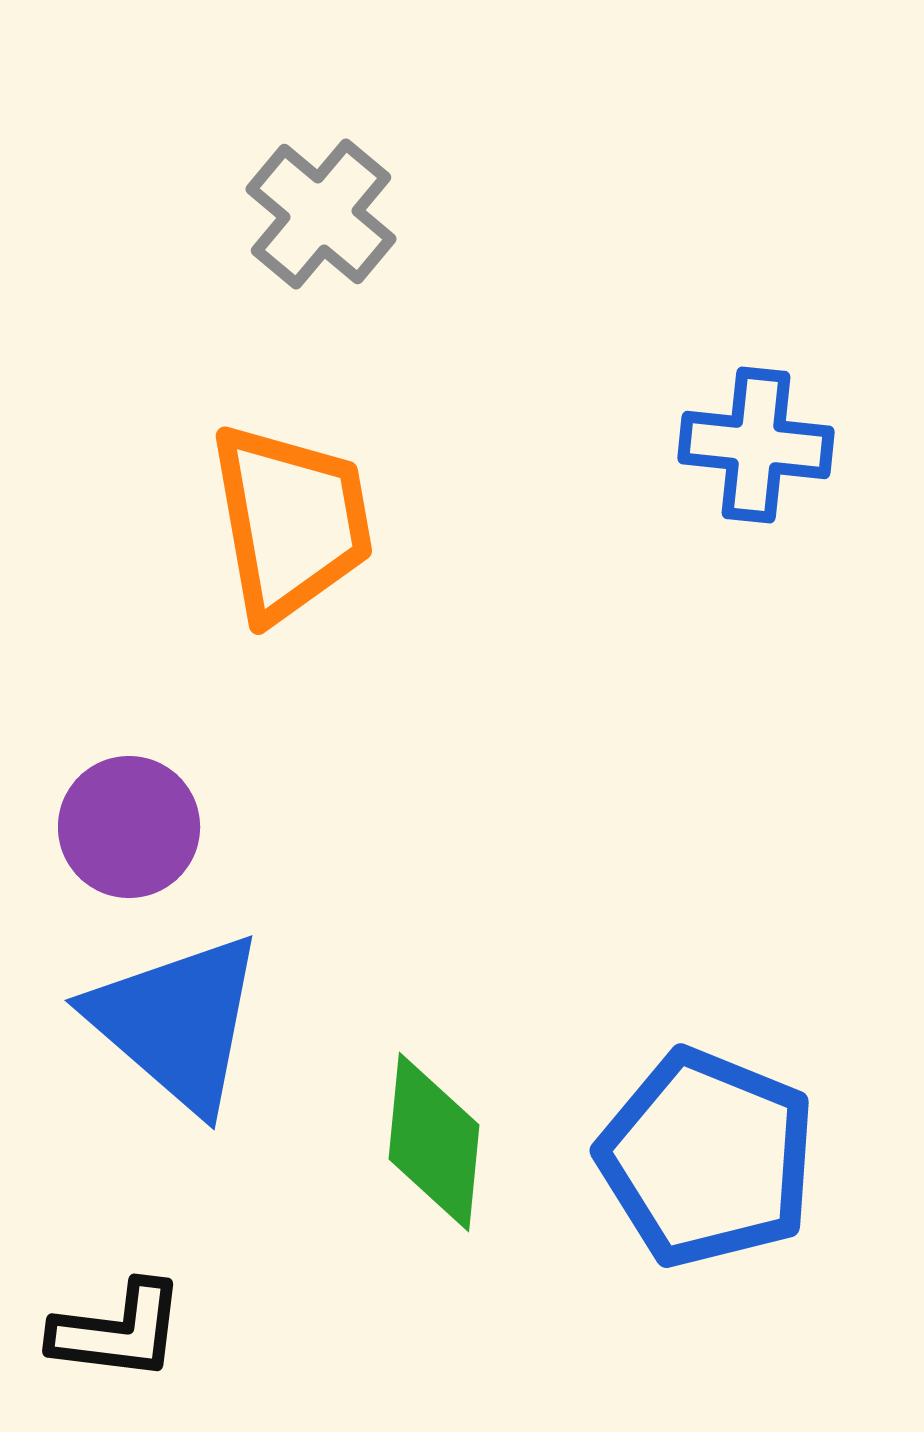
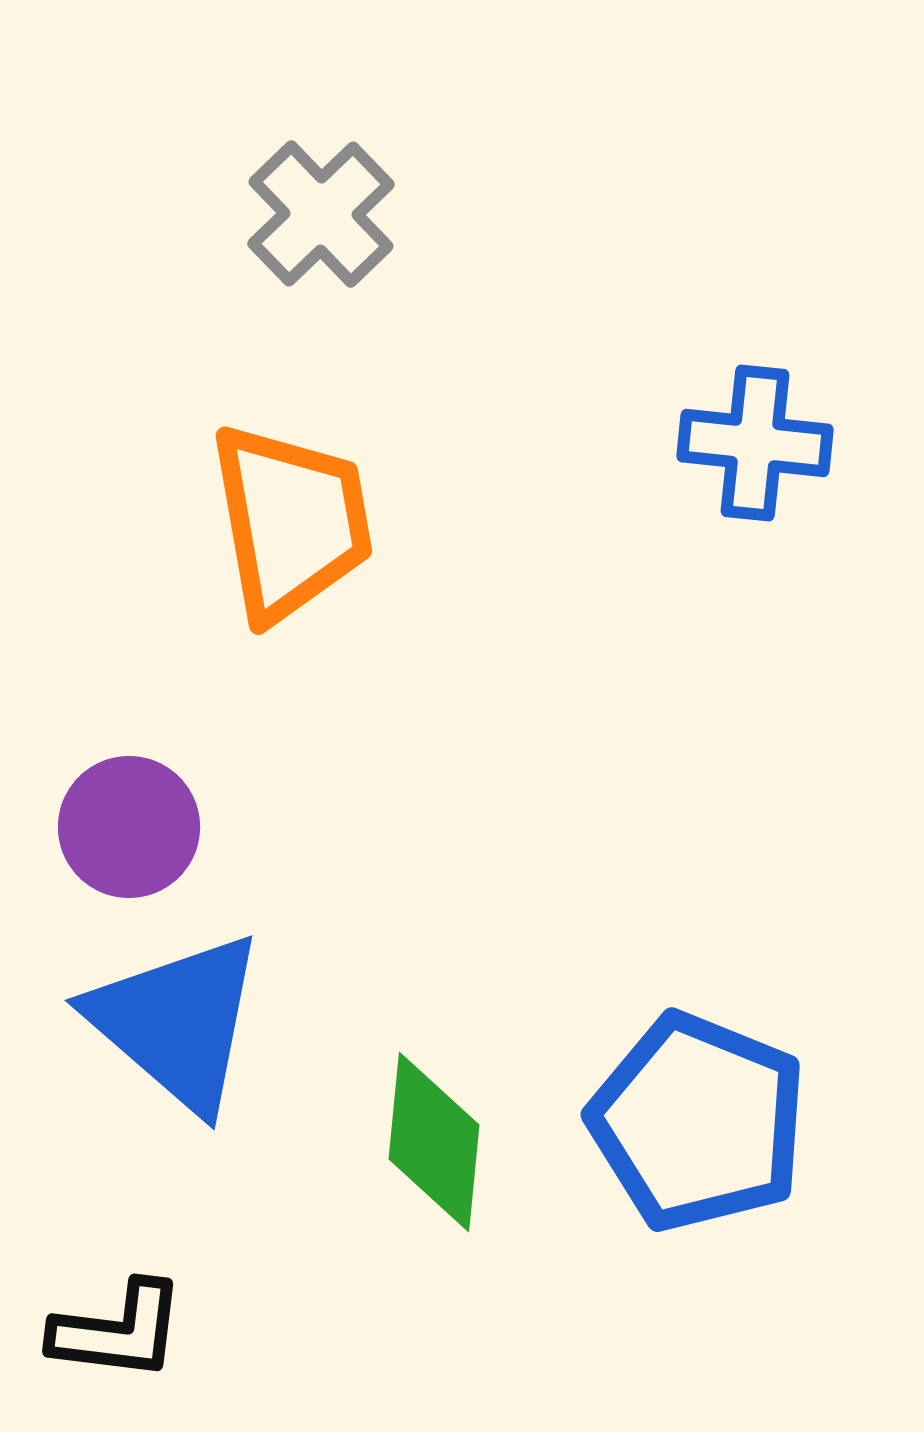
gray cross: rotated 6 degrees clockwise
blue cross: moved 1 px left, 2 px up
blue pentagon: moved 9 px left, 36 px up
